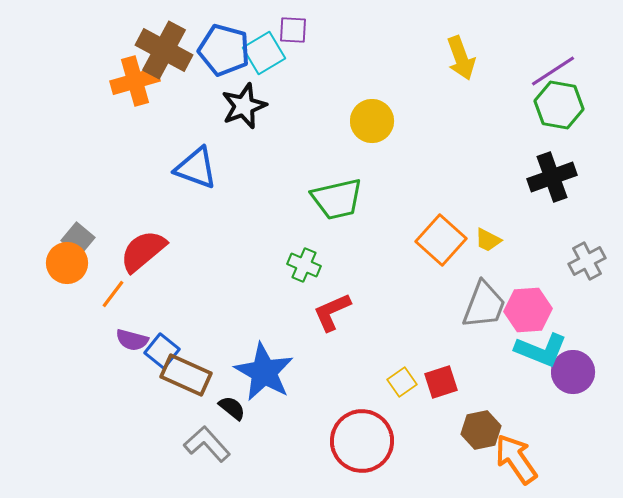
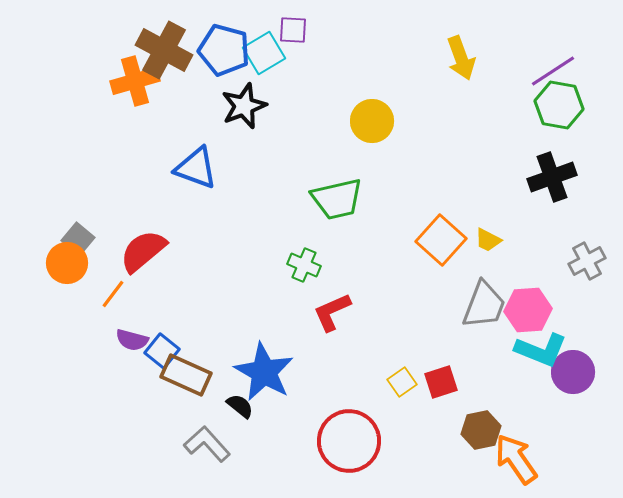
black semicircle: moved 8 px right, 2 px up
red circle: moved 13 px left
